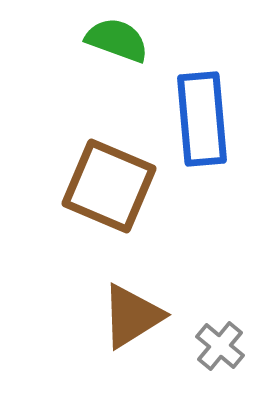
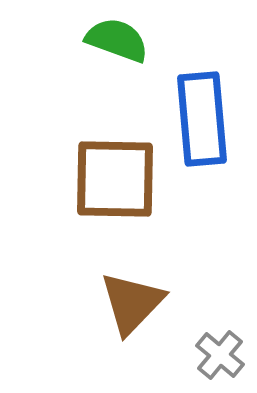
brown square: moved 6 px right, 7 px up; rotated 22 degrees counterclockwise
brown triangle: moved 13 px up; rotated 14 degrees counterclockwise
gray cross: moved 9 px down
